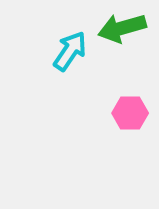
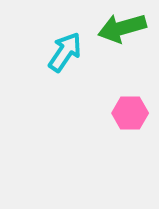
cyan arrow: moved 5 px left, 1 px down
